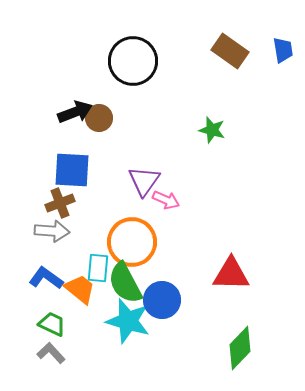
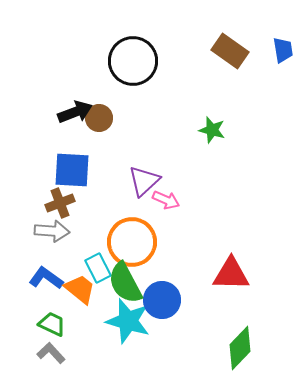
purple triangle: rotated 12 degrees clockwise
cyan rectangle: rotated 32 degrees counterclockwise
